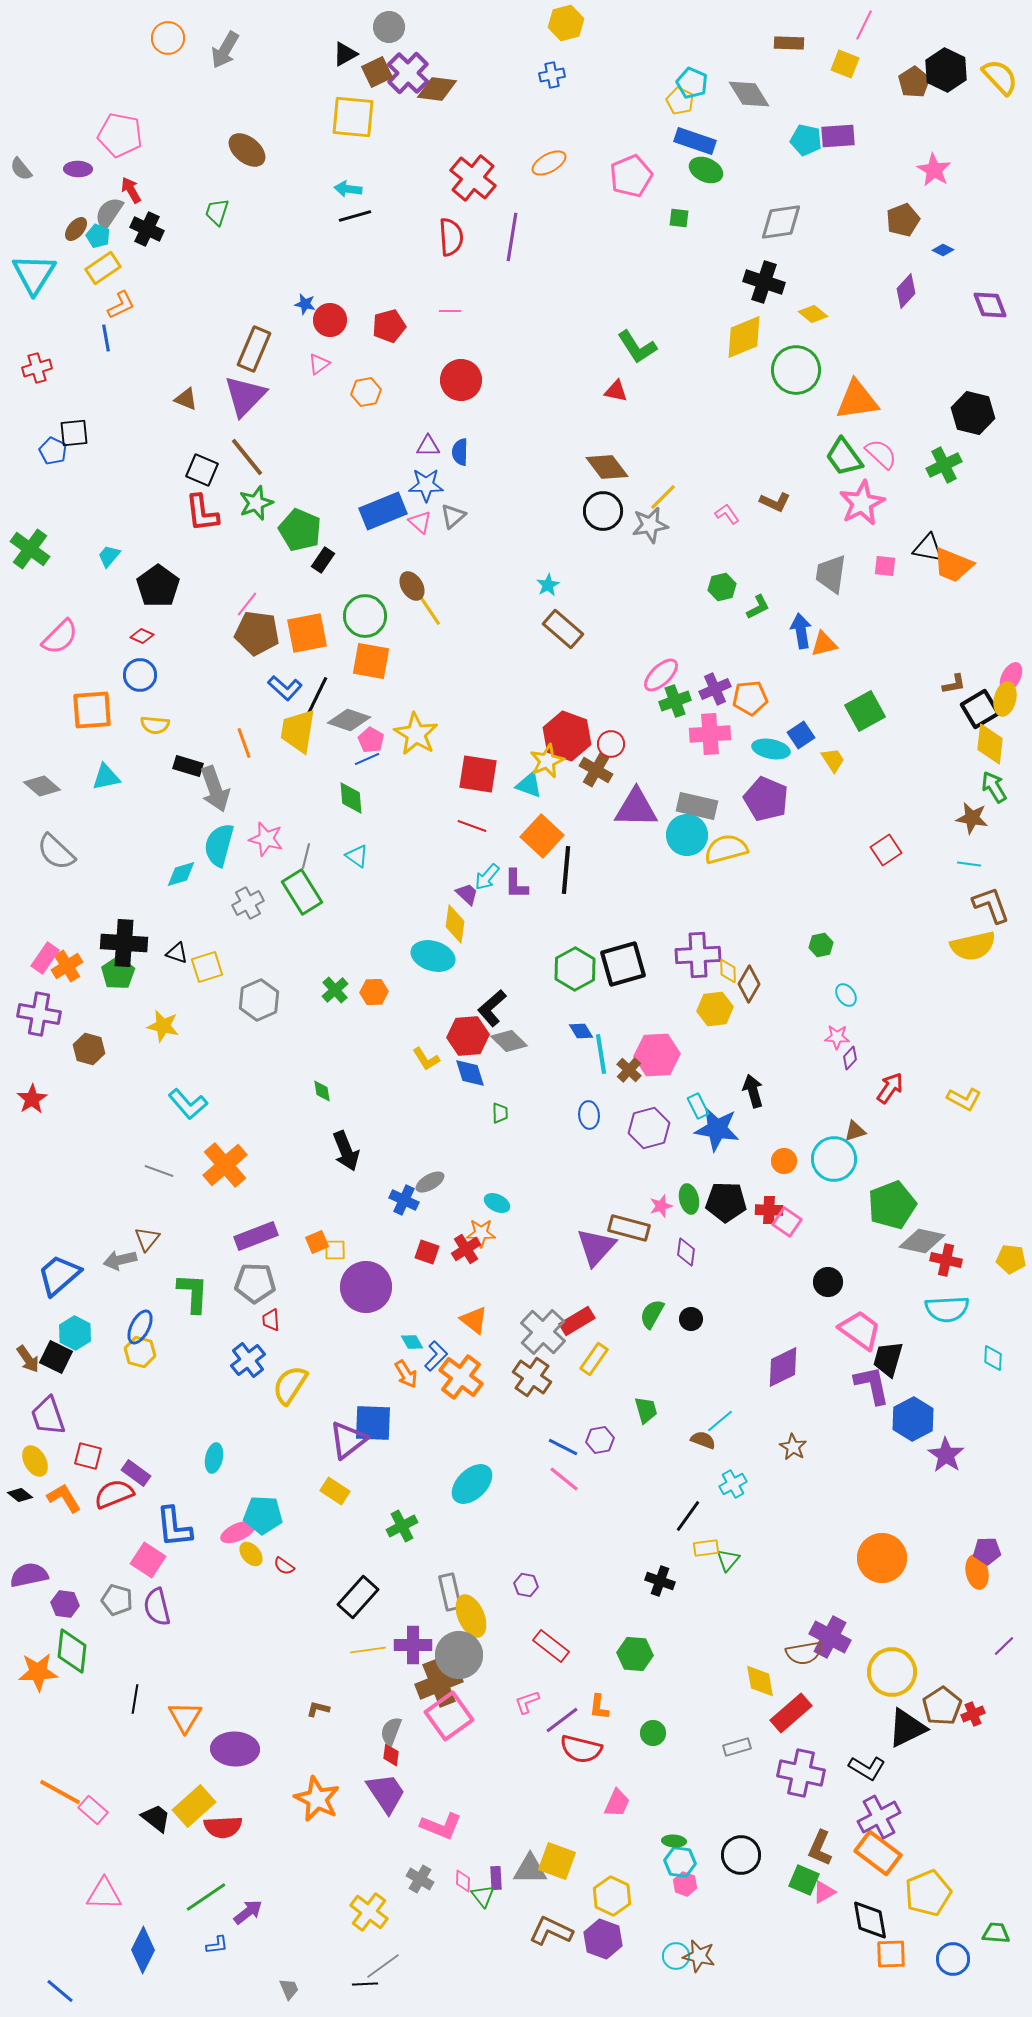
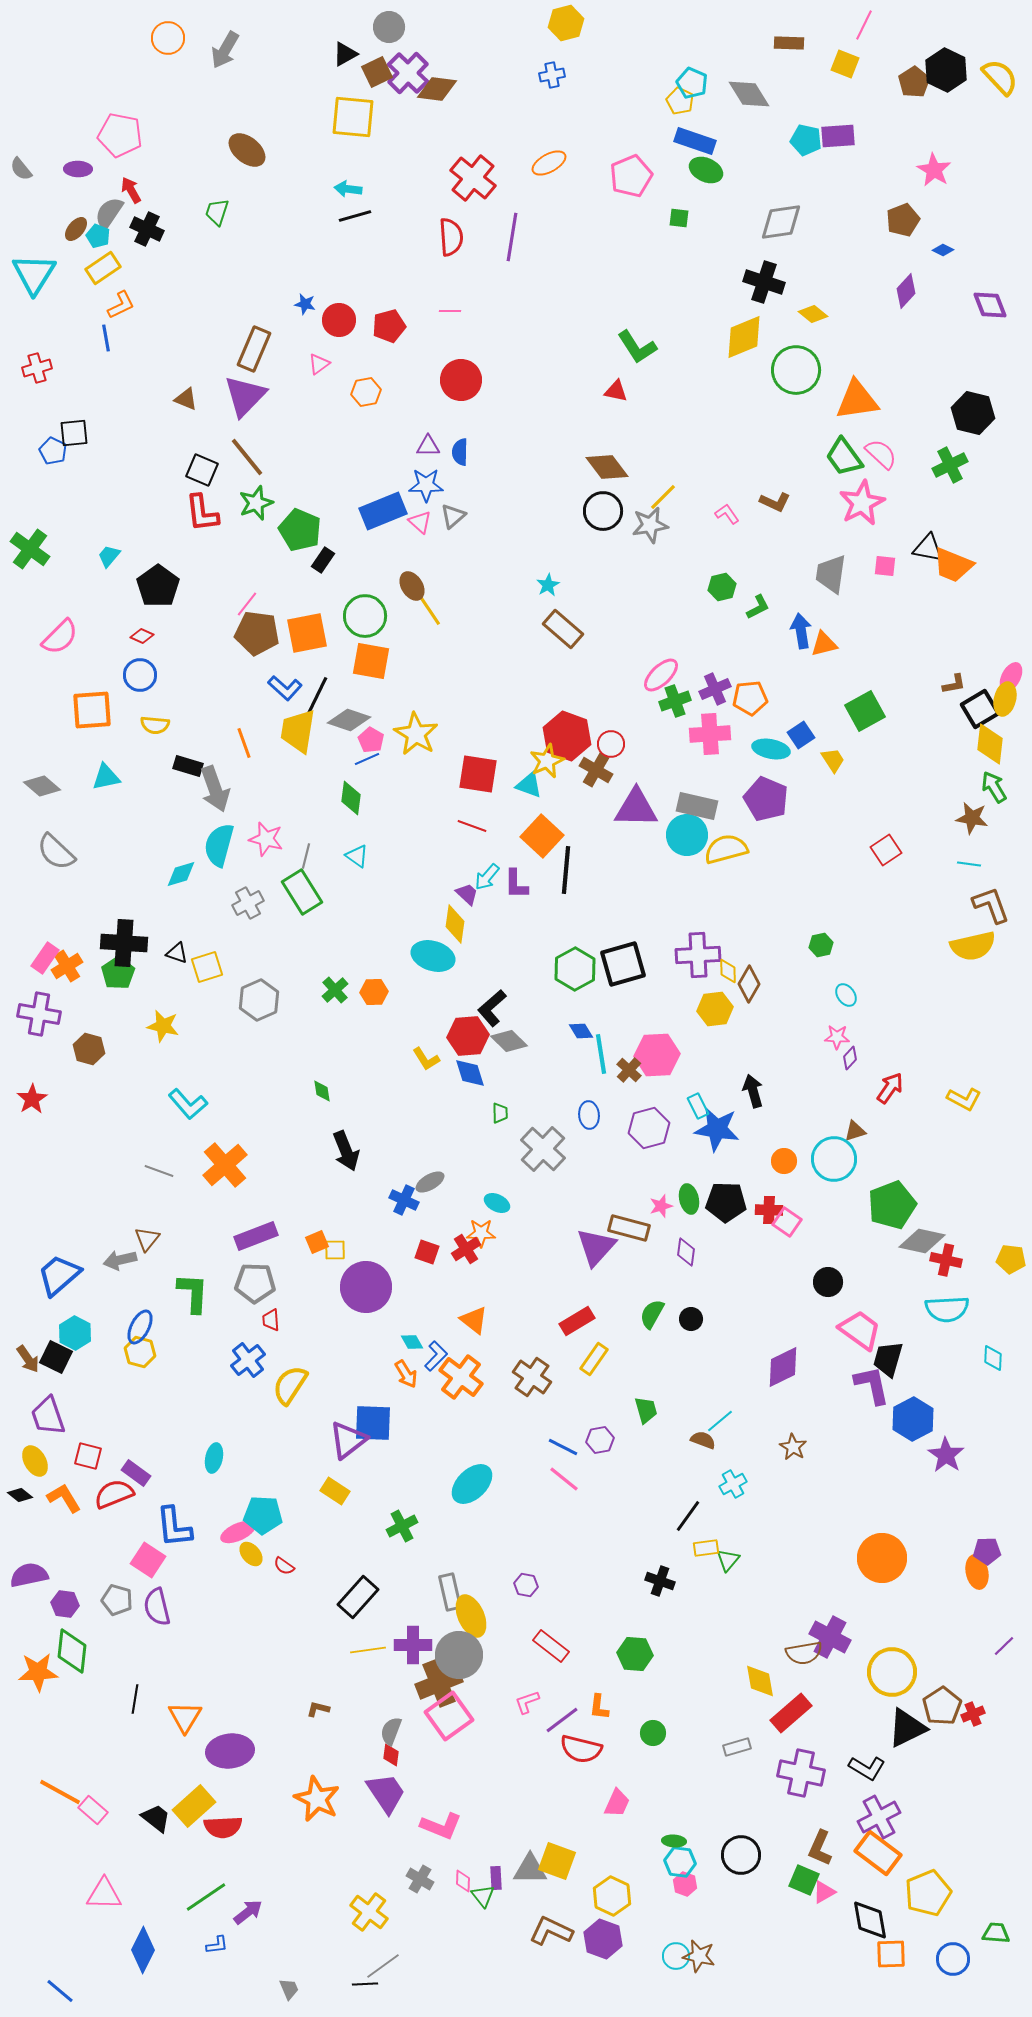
red circle at (330, 320): moved 9 px right
green cross at (944, 465): moved 6 px right
green diamond at (351, 798): rotated 12 degrees clockwise
gray cross at (543, 1332): moved 183 px up
purple ellipse at (235, 1749): moved 5 px left, 2 px down; rotated 9 degrees counterclockwise
